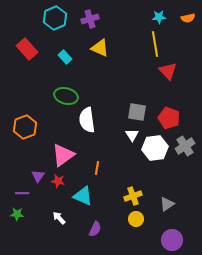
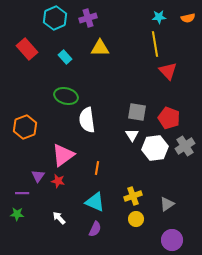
purple cross: moved 2 px left, 1 px up
yellow triangle: rotated 24 degrees counterclockwise
cyan triangle: moved 12 px right, 6 px down
